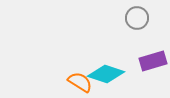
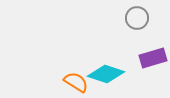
purple rectangle: moved 3 px up
orange semicircle: moved 4 px left
